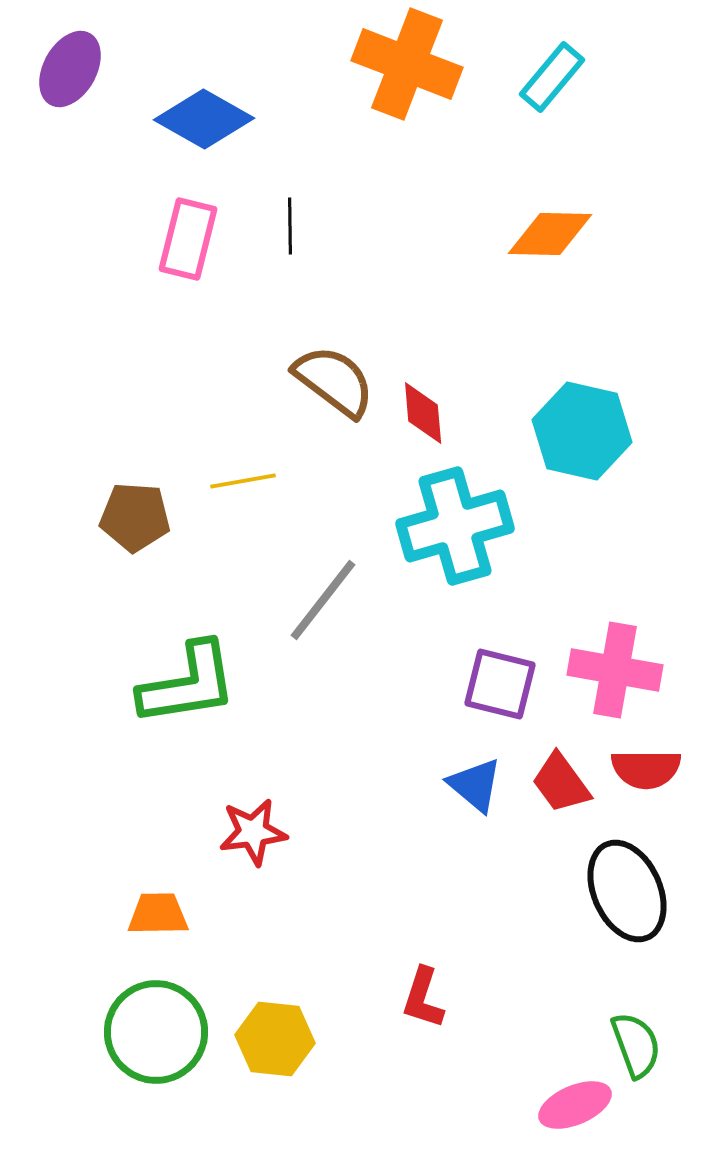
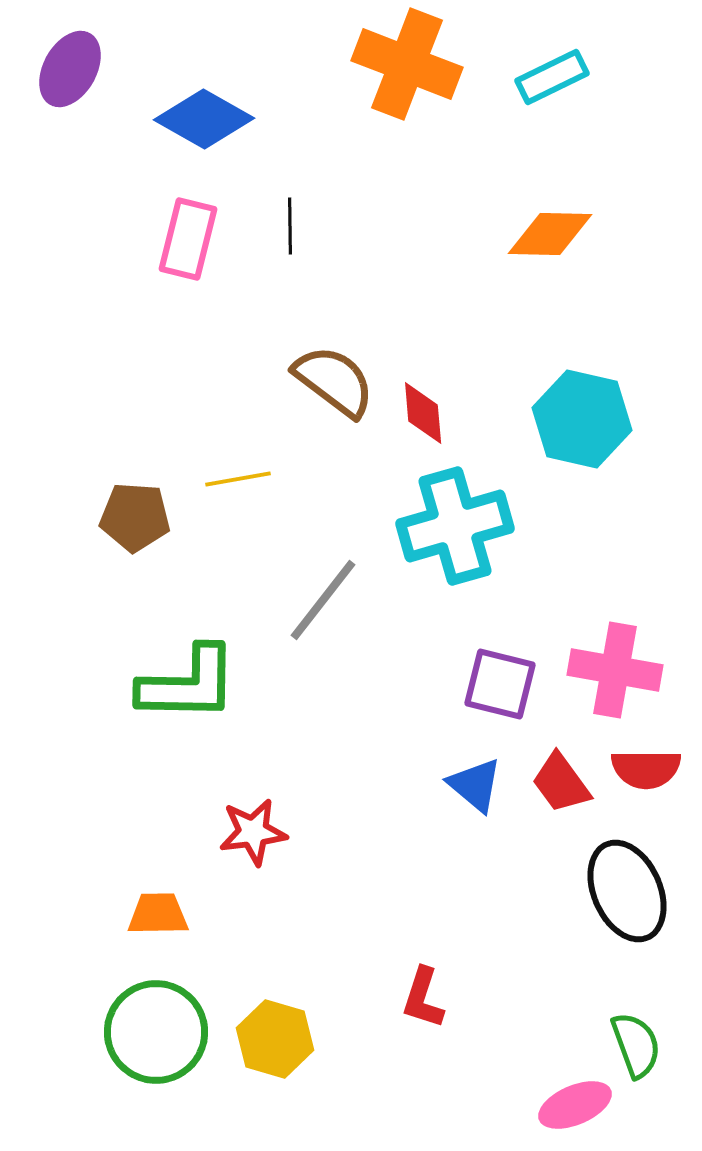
cyan rectangle: rotated 24 degrees clockwise
cyan hexagon: moved 12 px up
yellow line: moved 5 px left, 2 px up
green L-shape: rotated 10 degrees clockwise
yellow hexagon: rotated 10 degrees clockwise
